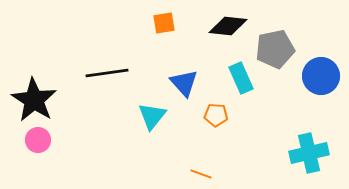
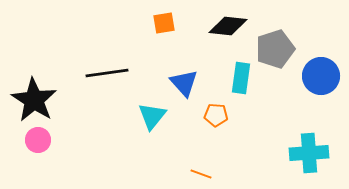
gray pentagon: rotated 6 degrees counterclockwise
cyan rectangle: rotated 32 degrees clockwise
cyan cross: rotated 9 degrees clockwise
